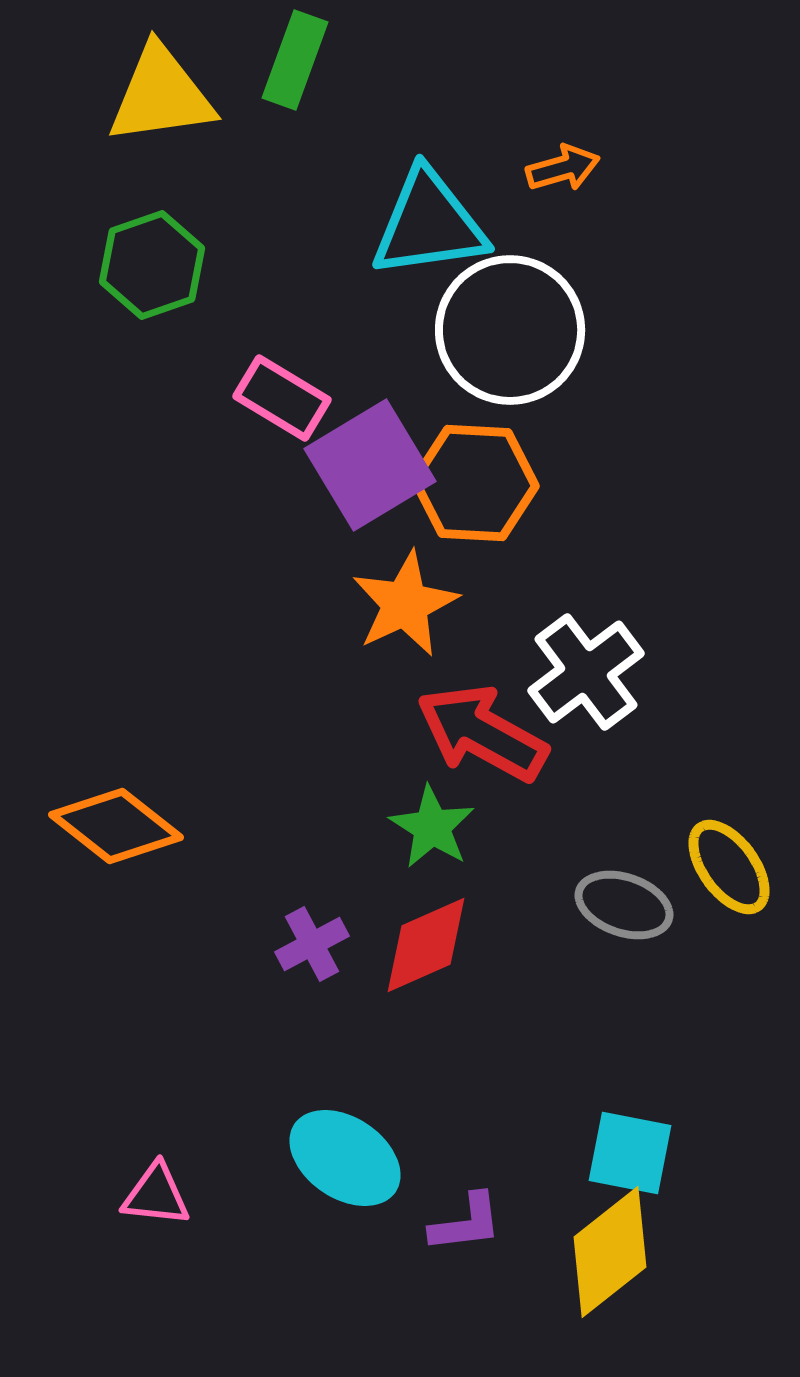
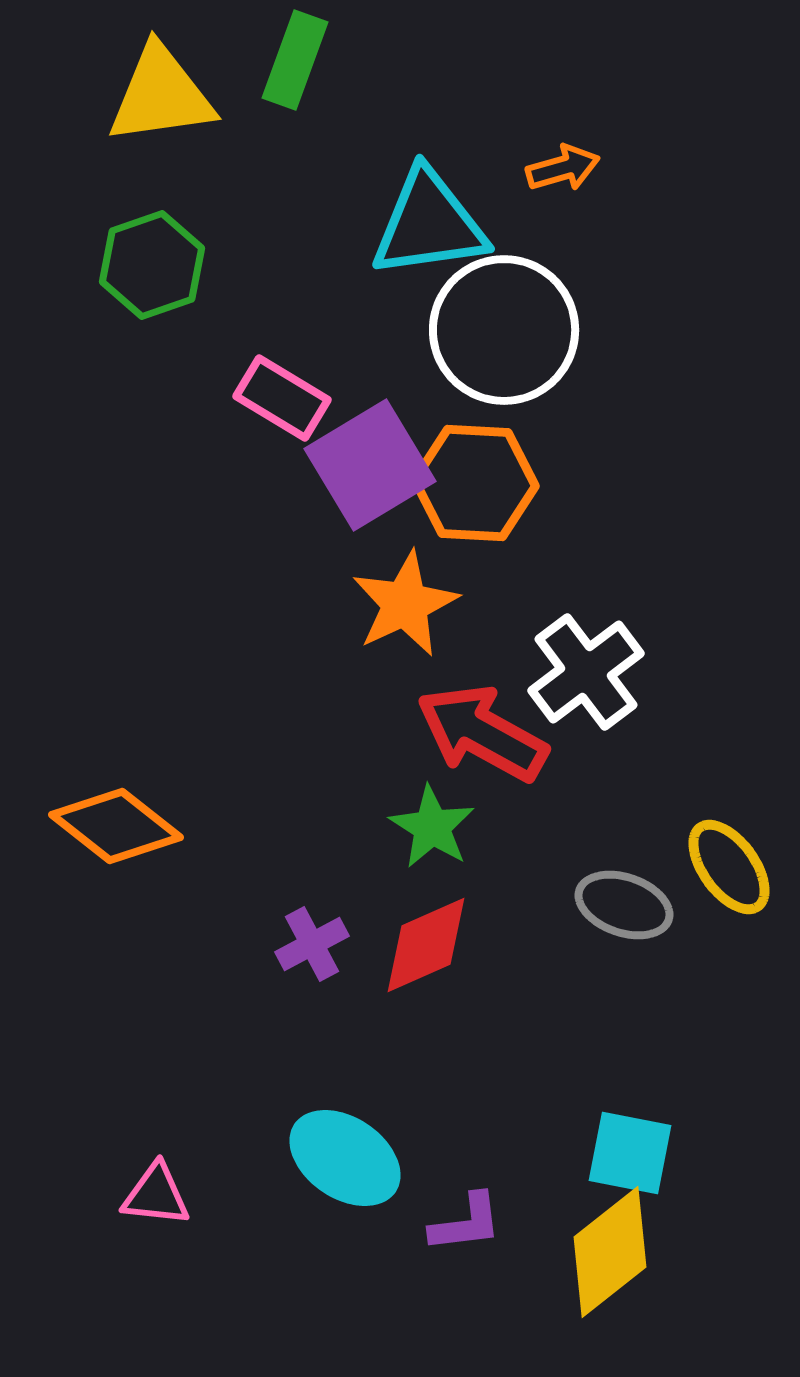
white circle: moved 6 px left
